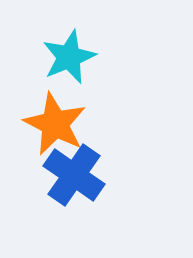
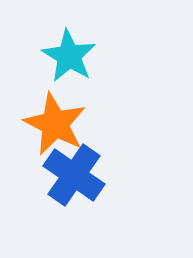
cyan star: moved 1 px up; rotated 18 degrees counterclockwise
